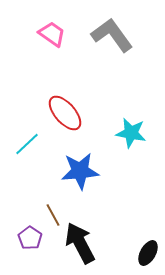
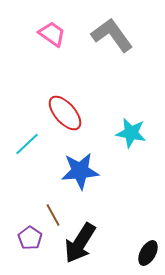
black arrow: rotated 120 degrees counterclockwise
